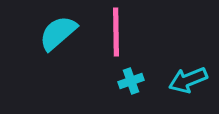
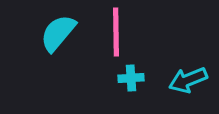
cyan semicircle: rotated 9 degrees counterclockwise
cyan cross: moved 3 px up; rotated 15 degrees clockwise
